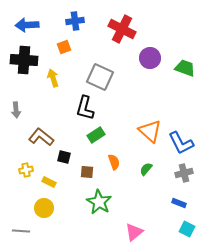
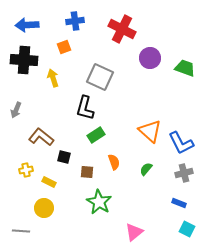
gray arrow: rotated 28 degrees clockwise
